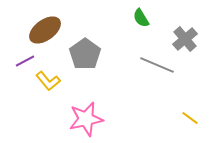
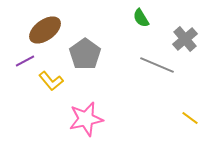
yellow L-shape: moved 3 px right
